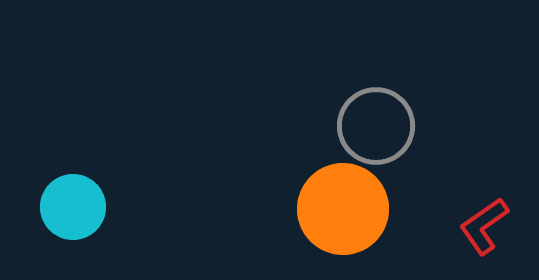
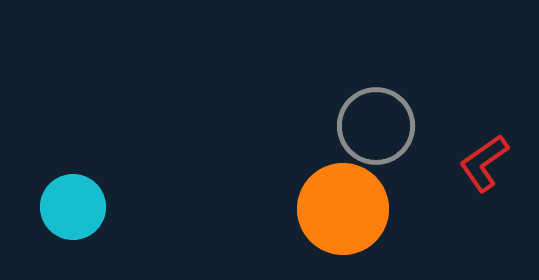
red L-shape: moved 63 px up
